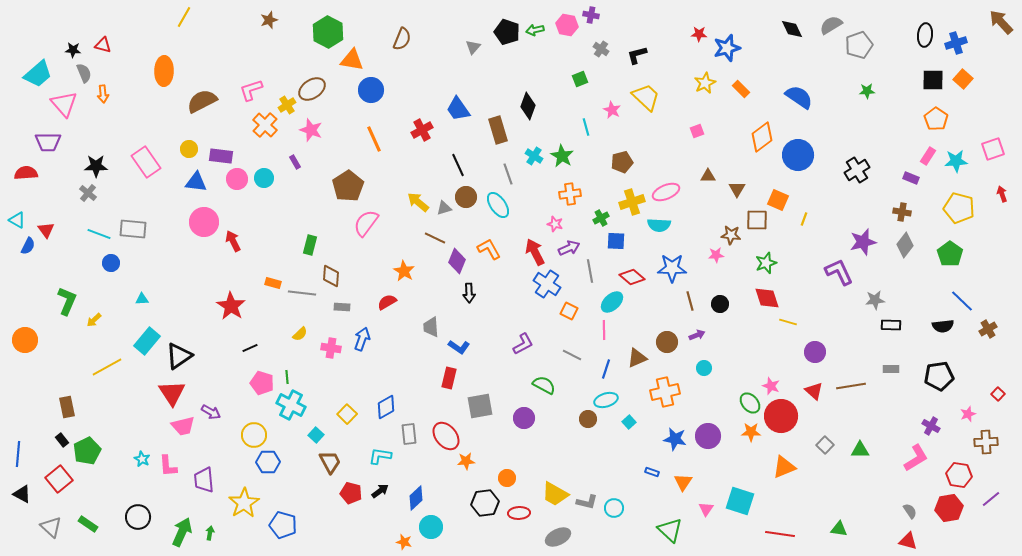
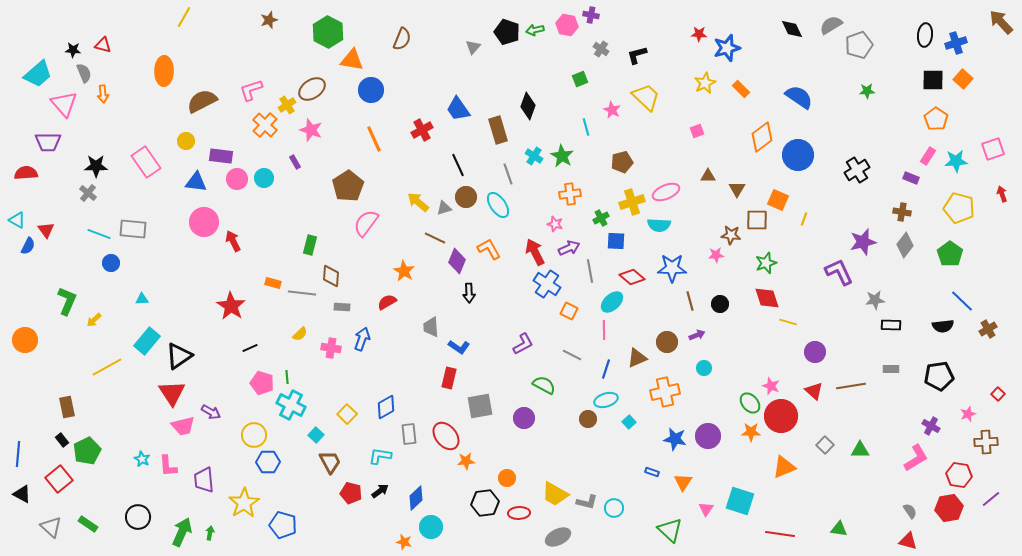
yellow circle at (189, 149): moved 3 px left, 8 px up
